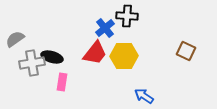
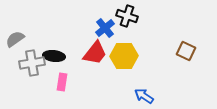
black cross: rotated 15 degrees clockwise
black ellipse: moved 2 px right, 1 px up; rotated 10 degrees counterclockwise
